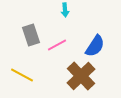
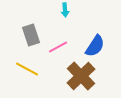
pink line: moved 1 px right, 2 px down
yellow line: moved 5 px right, 6 px up
